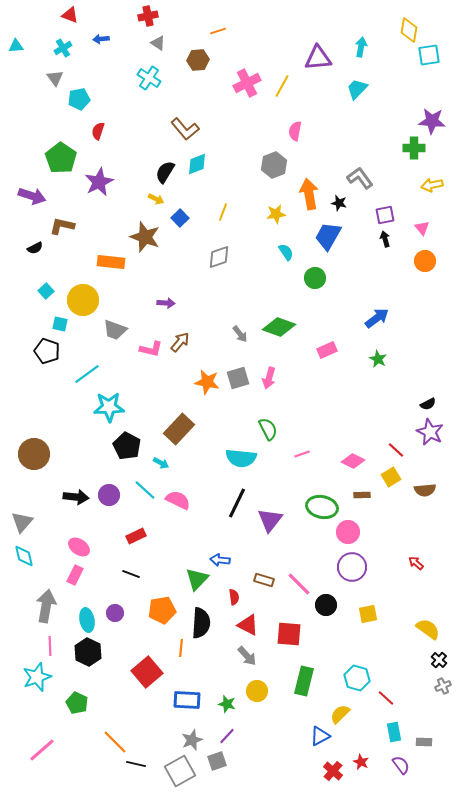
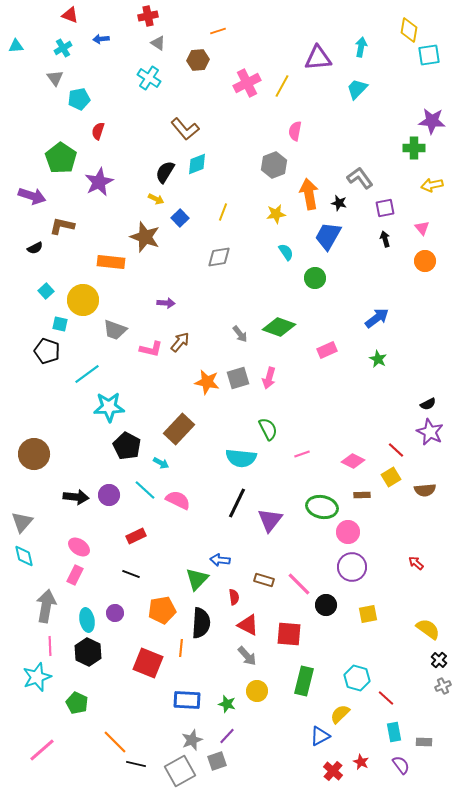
purple square at (385, 215): moved 7 px up
gray diamond at (219, 257): rotated 10 degrees clockwise
red square at (147, 672): moved 1 px right, 9 px up; rotated 28 degrees counterclockwise
